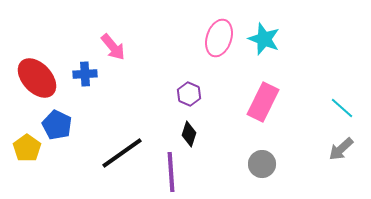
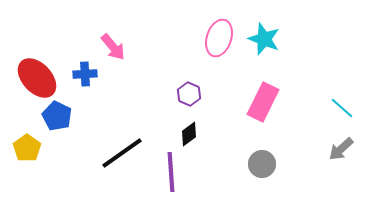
blue pentagon: moved 9 px up
black diamond: rotated 35 degrees clockwise
